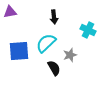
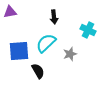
gray star: moved 1 px up
black semicircle: moved 16 px left, 3 px down
